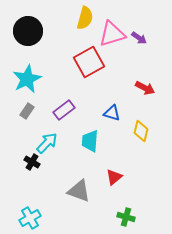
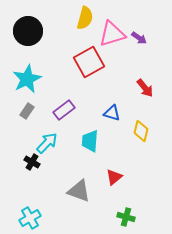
red arrow: rotated 24 degrees clockwise
